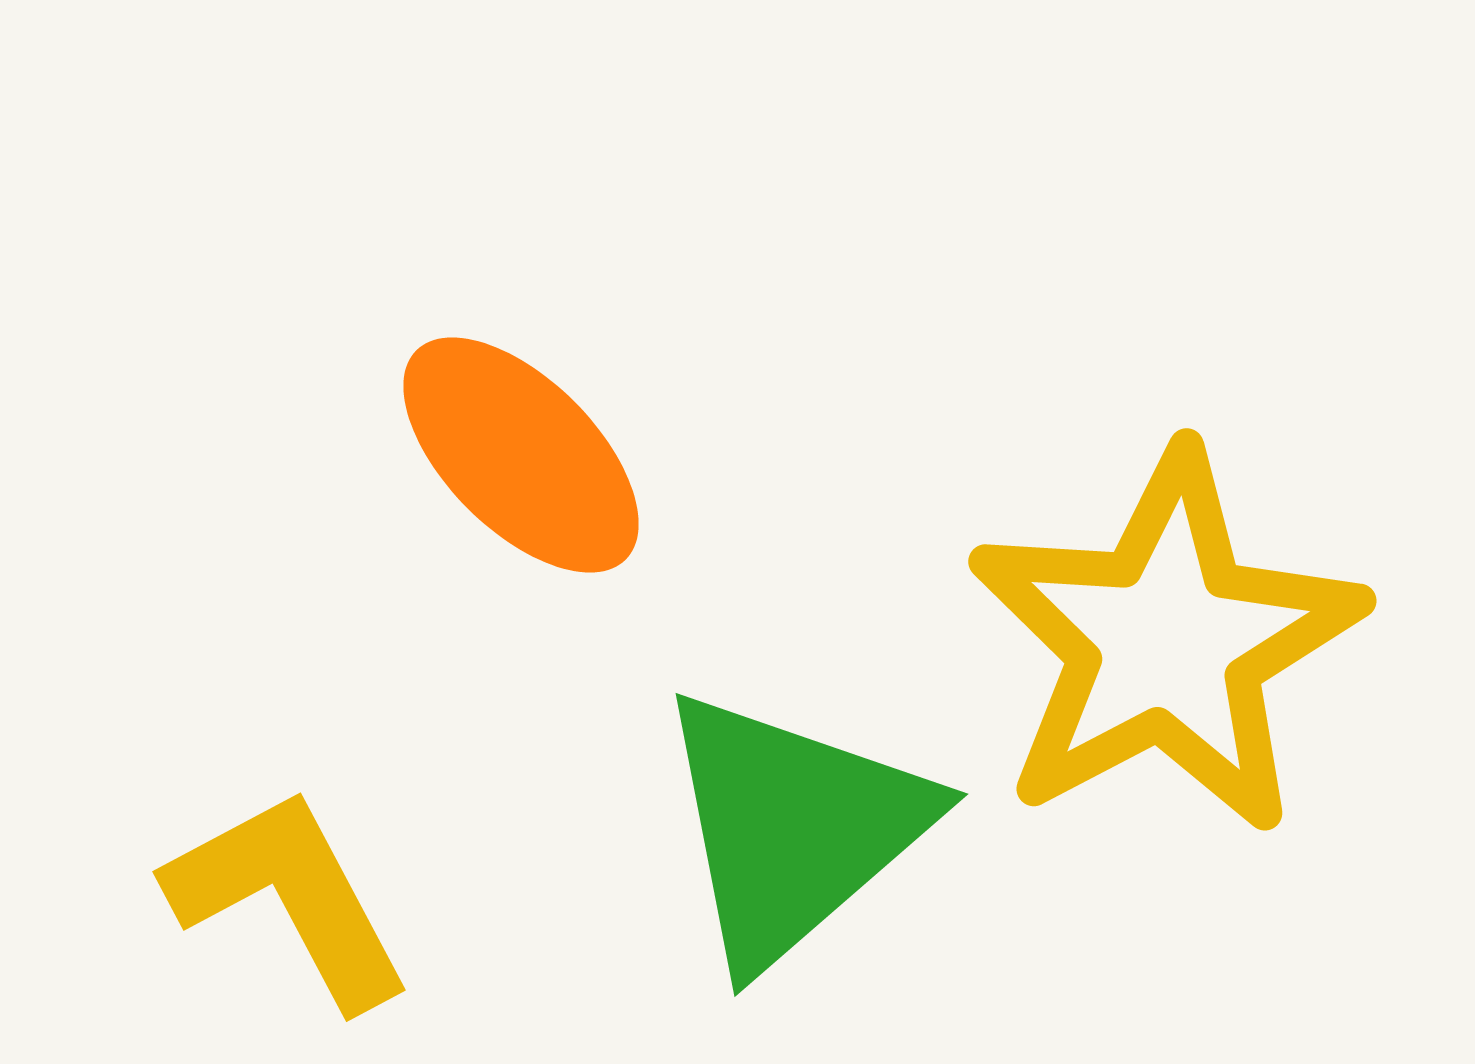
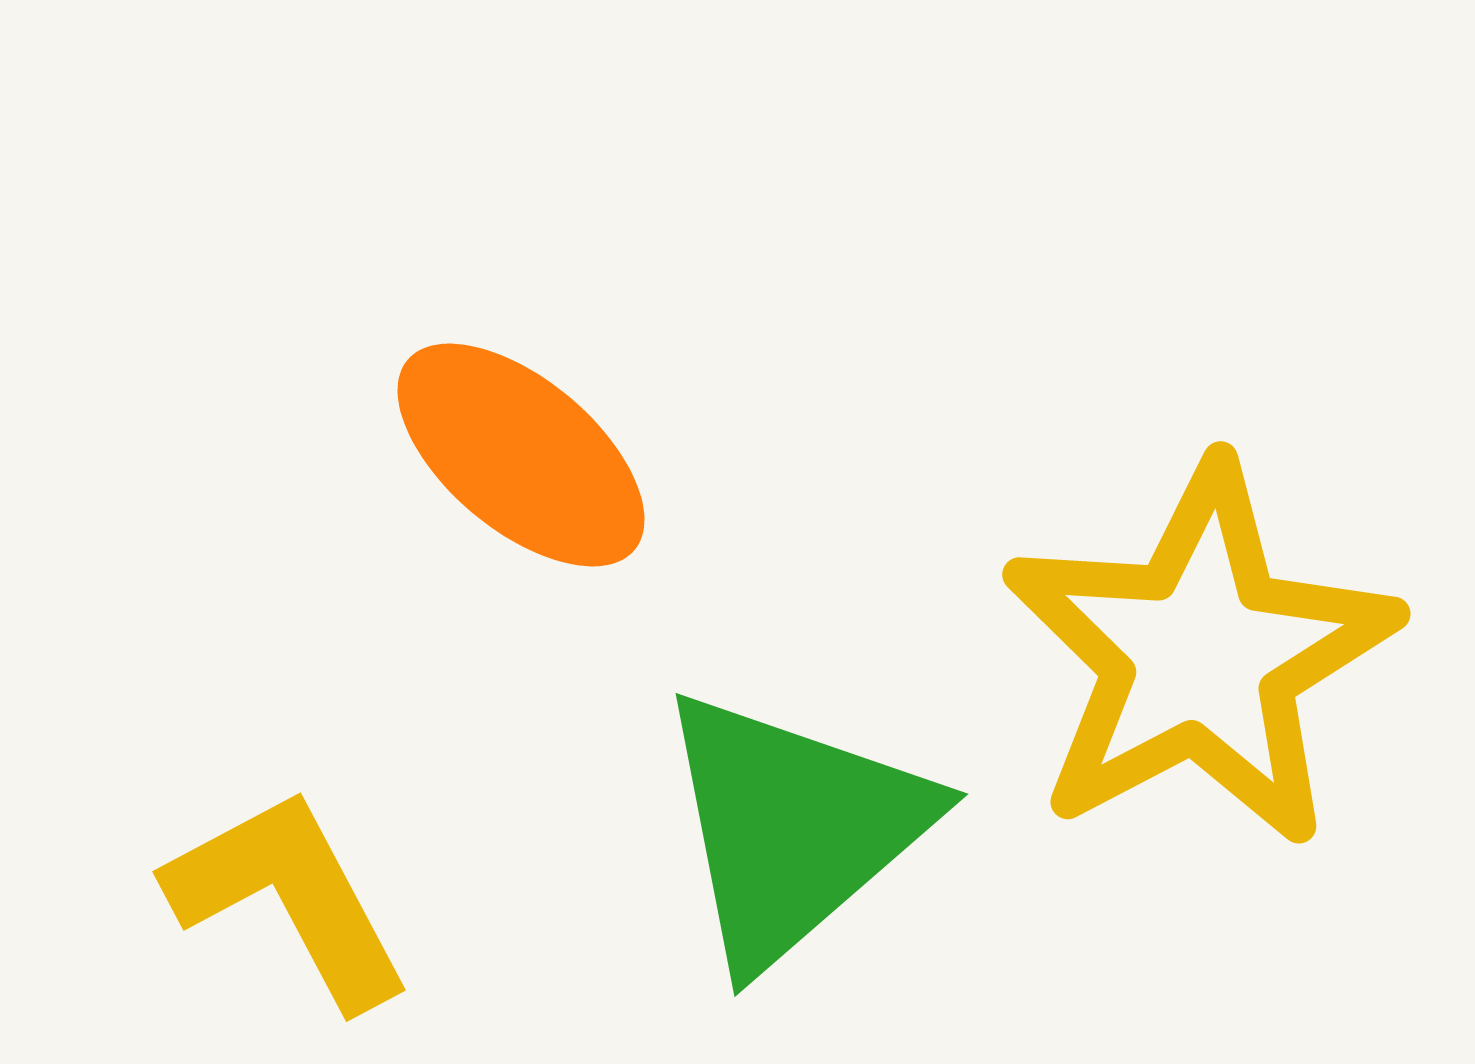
orange ellipse: rotated 5 degrees counterclockwise
yellow star: moved 34 px right, 13 px down
